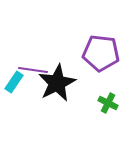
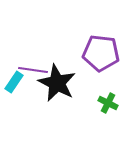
black star: rotated 18 degrees counterclockwise
